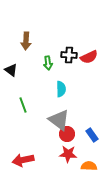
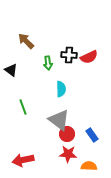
brown arrow: rotated 132 degrees clockwise
green line: moved 2 px down
